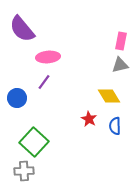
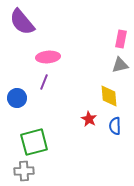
purple semicircle: moved 7 px up
pink rectangle: moved 2 px up
purple line: rotated 14 degrees counterclockwise
yellow diamond: rotated 25 degrees clockwise
green square: rotated 32 degrees clockwise
